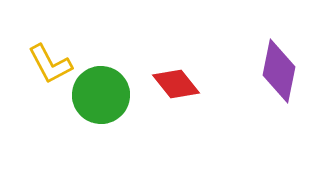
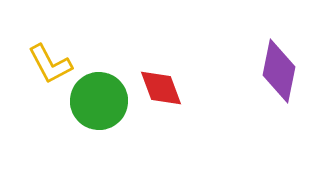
red diamond: moved 15 px left, 4 px down; rotated 18 degrees clockwise
green circle: moved 2 px left, 6 px down
